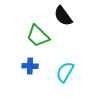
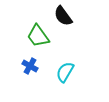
green trapezoid: rotated 10 degrees clockwise
blue cross: rotated 28 degrees clockwise
